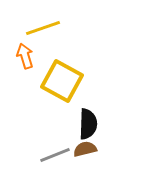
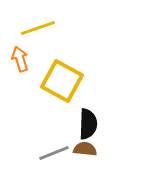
yellow line: moved 5 px left
orange arrow: moved 5 px left, 3 px down
brown semicircle: rotated 20 degrees clockwise
gray line: moved 1 px left, 2 px up
